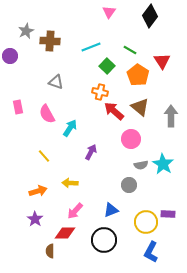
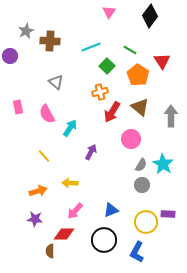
gray triangle: rotated 21 degrees clockwise
orange cross: rotated 28 degrees counterclockwise
red arrow: moved 2 px left, 1 px down; rotated 100 degrees counterclockwise
gray semicircle: rotated 48 degrees counterclockwise
gray circle: moved 13 px right
purple star: rotated 28 degrees counterclockwise
red diamond: moved 1 px left, 1 px down
blue L-shape: moved 14 px left
